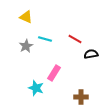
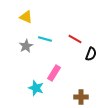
black semicircle: rotated 120 degrees clockwise
